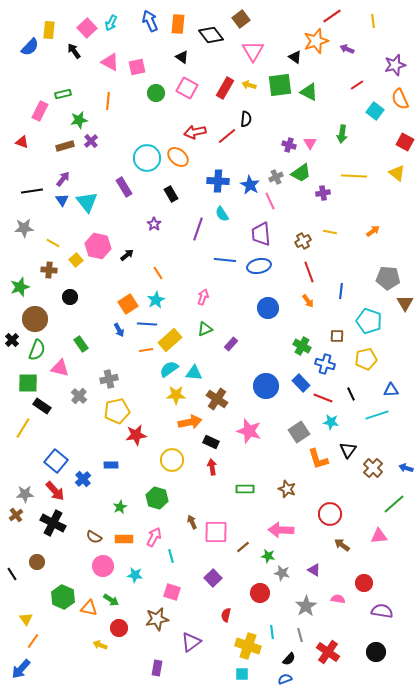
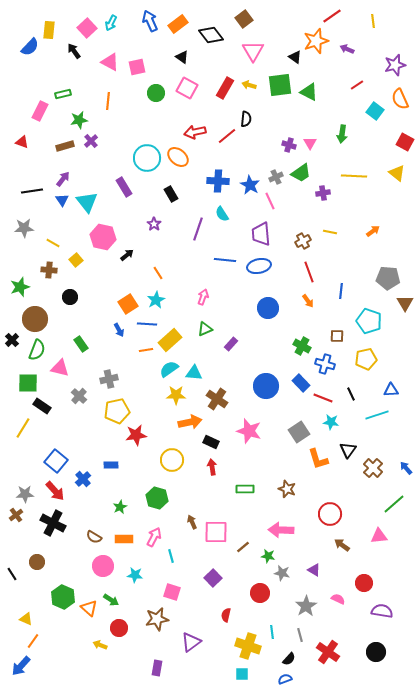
brown square at (241, 19): moved 3 px right
orange rectangle at (178, 24): rotated 48 degrees clockwise
pink hexagon at (98, 246): moved 5 px right, 9 px up
blue arrow at (406, 468): rotated 32 degrees clockwise
pink semicircle at (338, 599): rotated 16 degrees clockwise
orange triangle at (89, 608): rotated 30 degrees clockwise
yellow triangle at (26, 619): rotated 32 degrees counterclockwise
blue arrow at (21, 669): moved 3 px up
